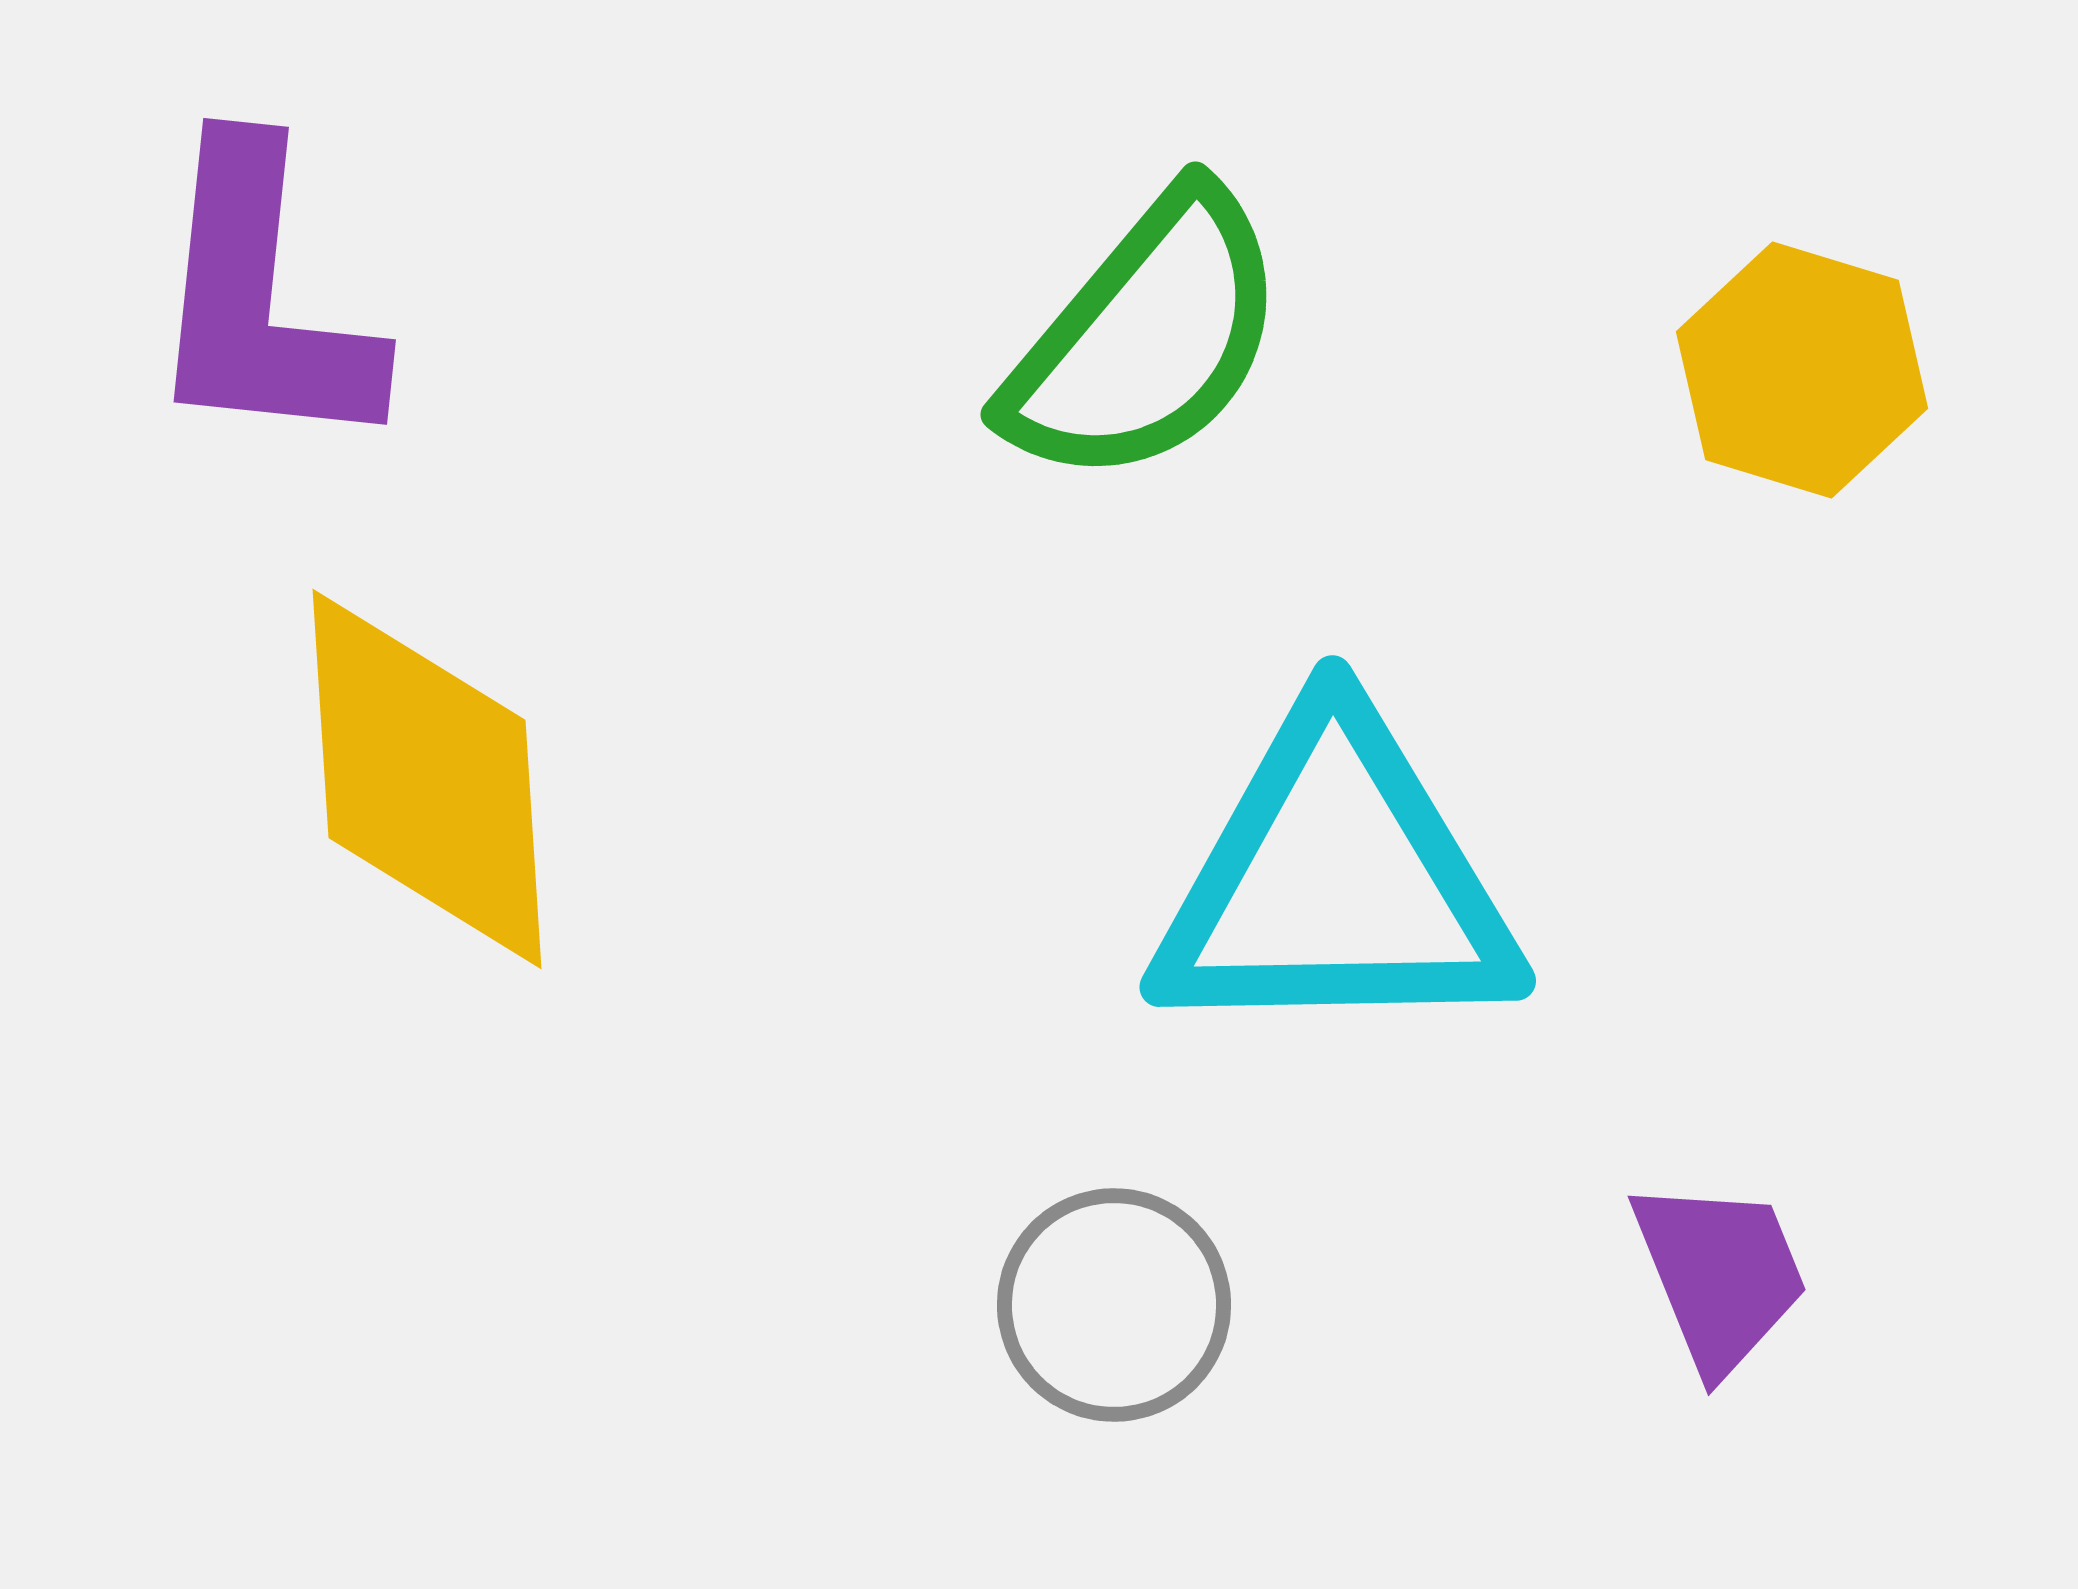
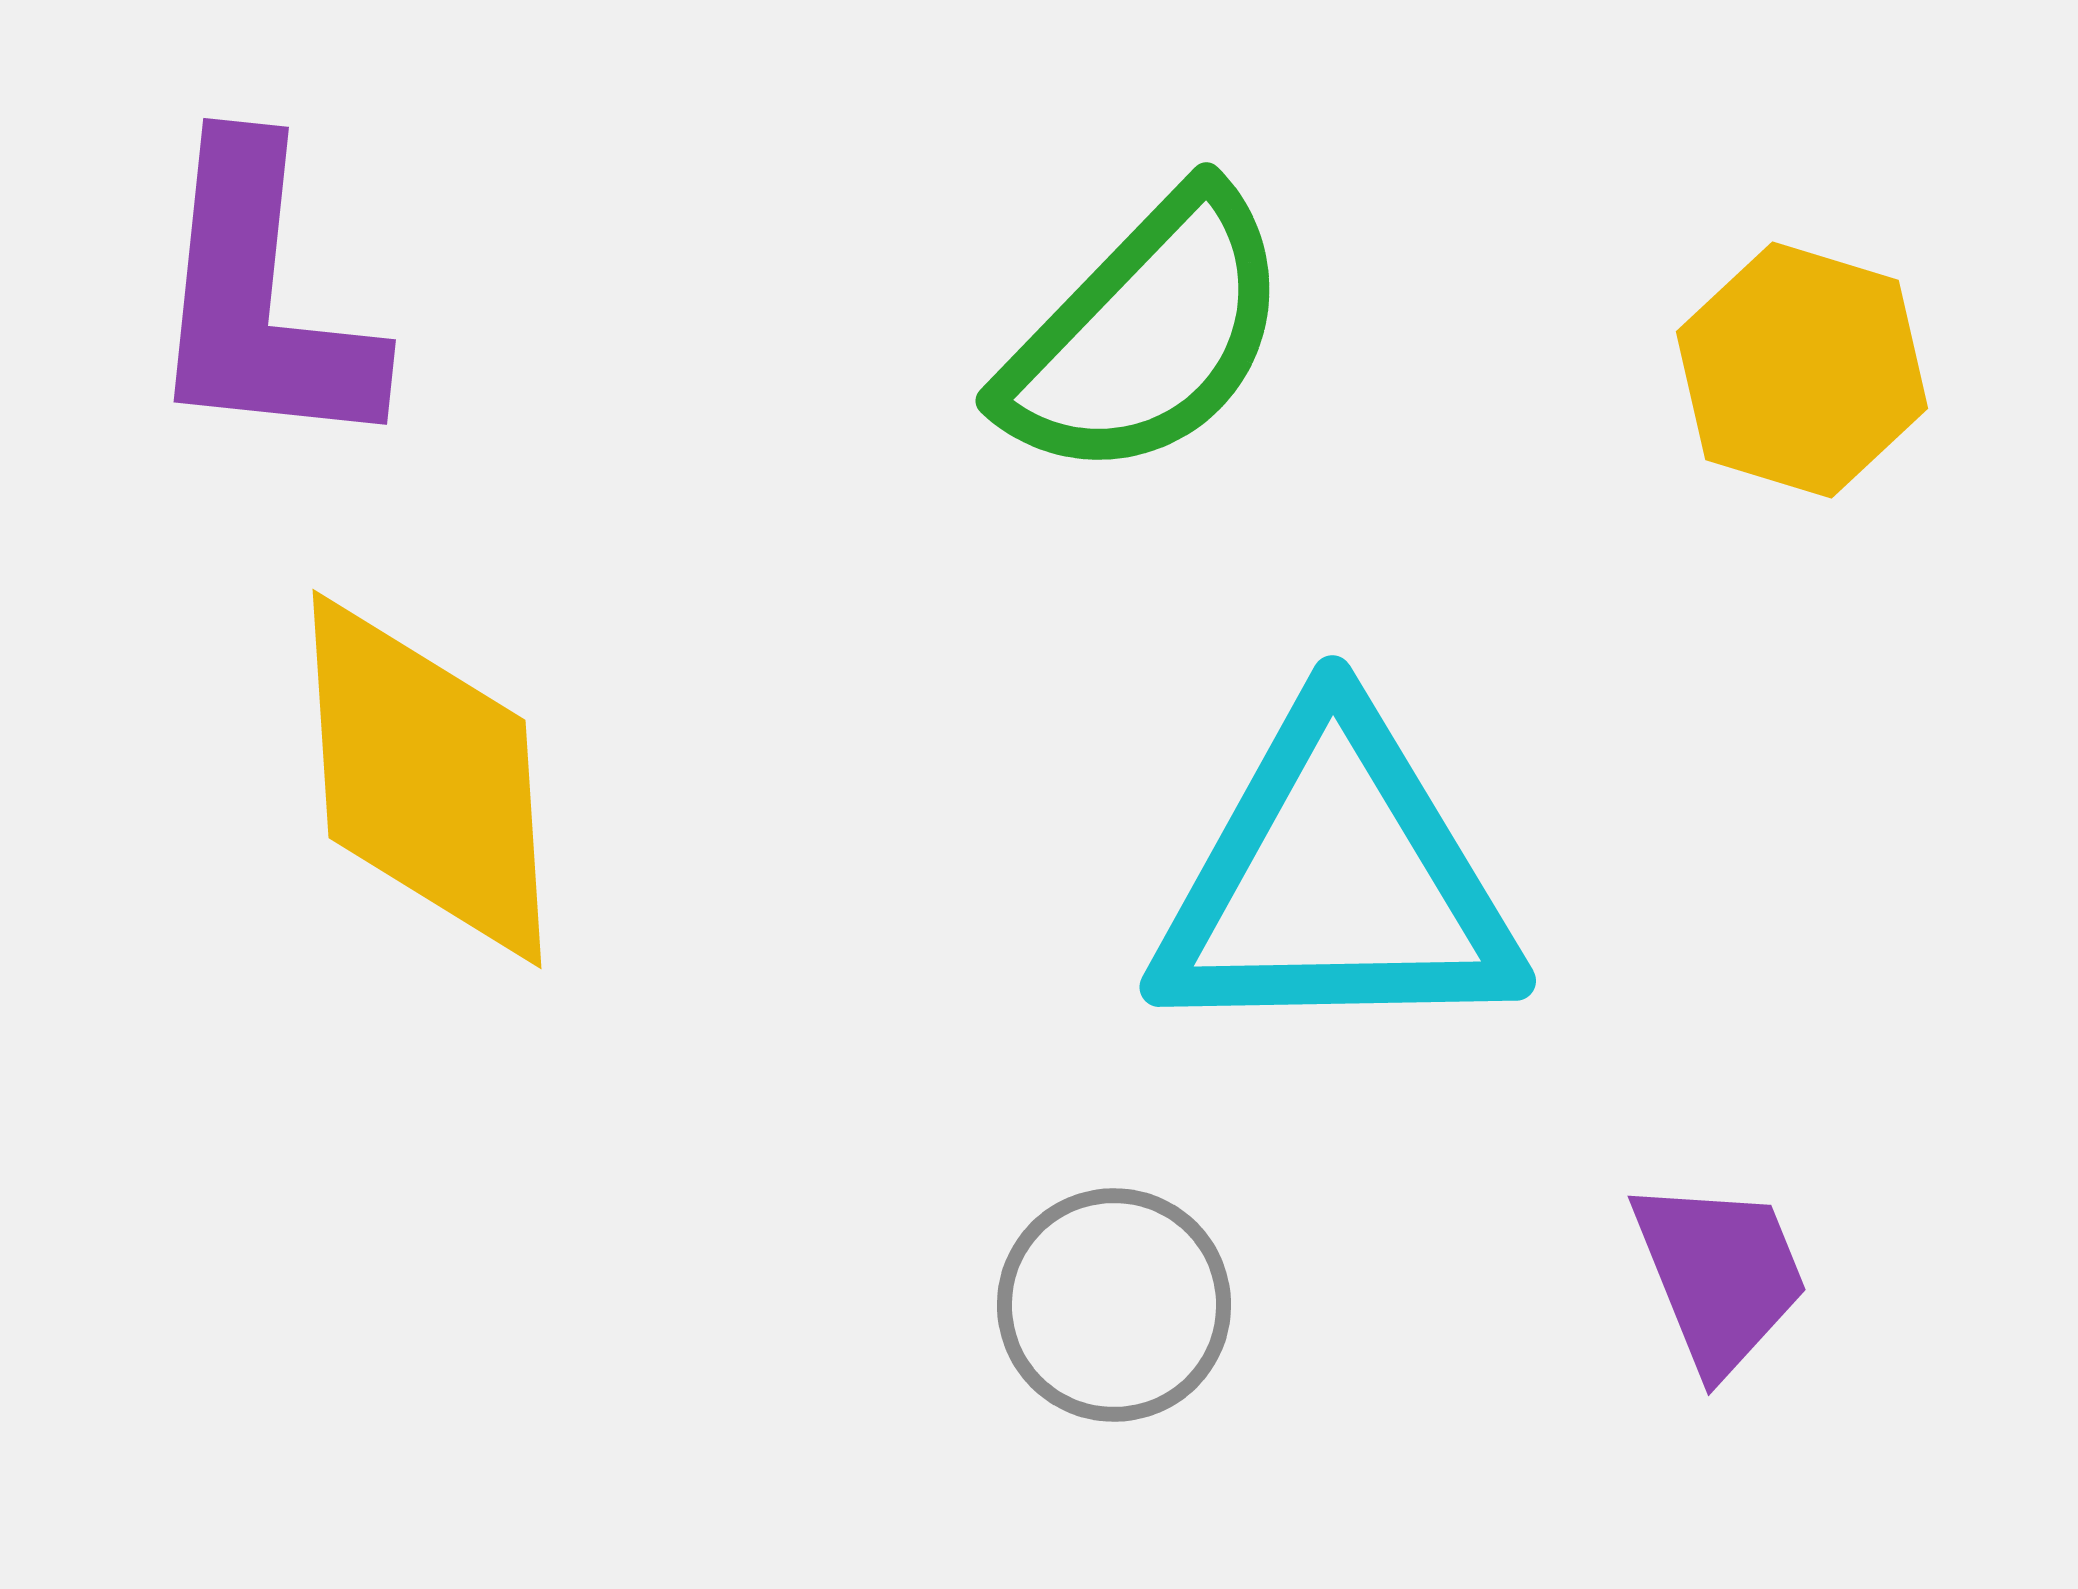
green semicircle: moved 3 px up; rotated 4 degrees clockwise
